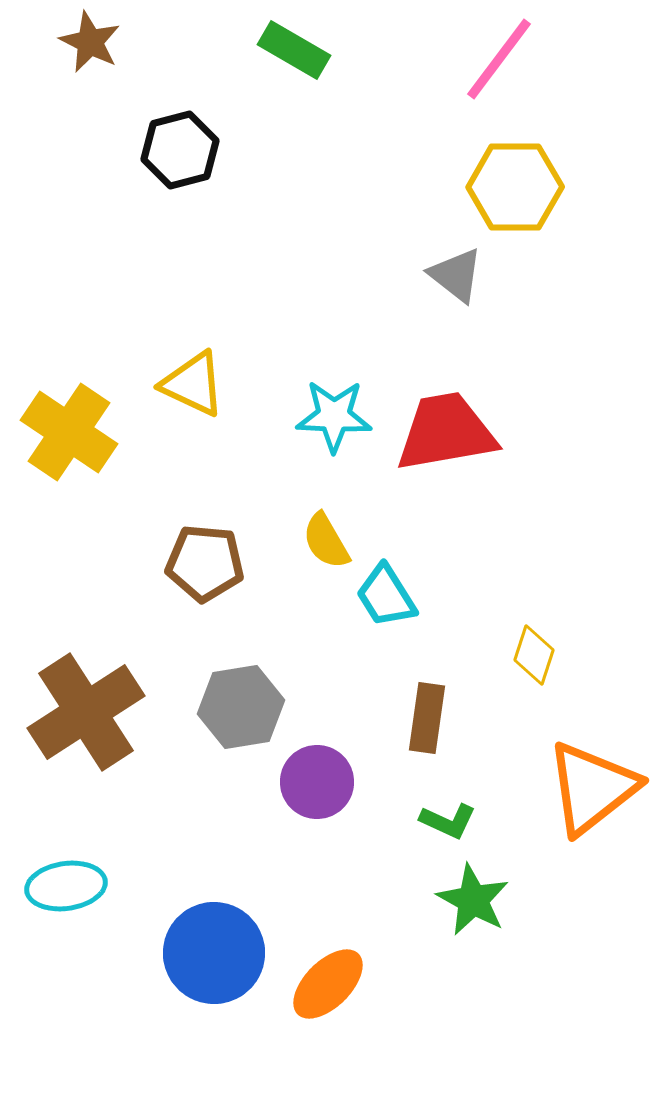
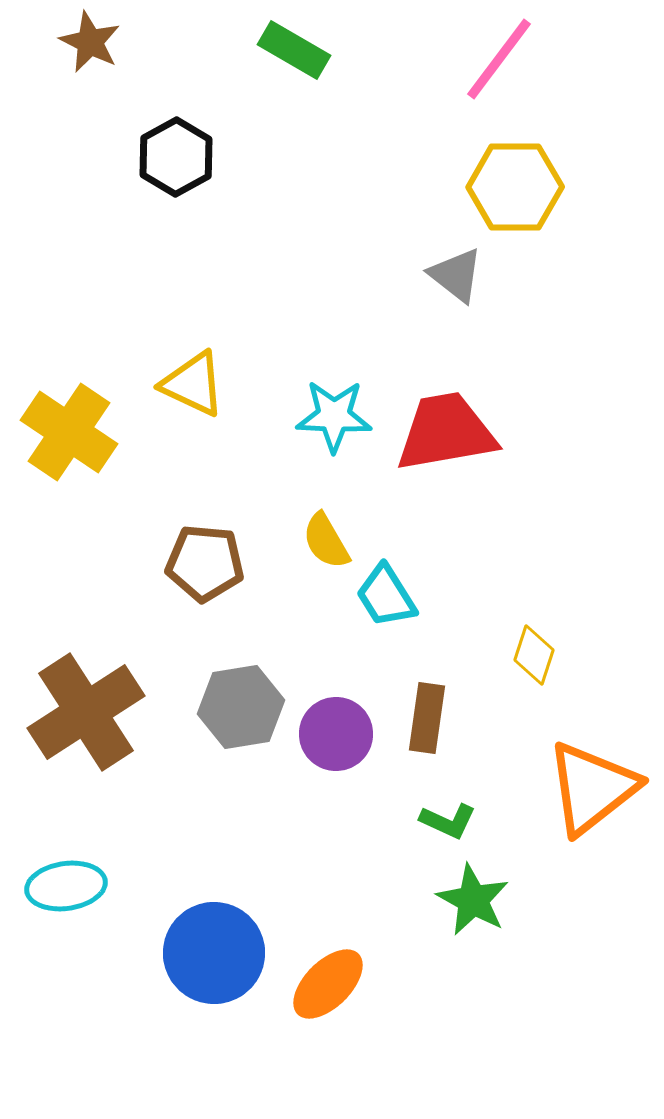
black hexagon: moved 4 px left, 7 px down; rotated 14 degrees counterclockwise
purple circle: moved 19 px right, 48 px up
